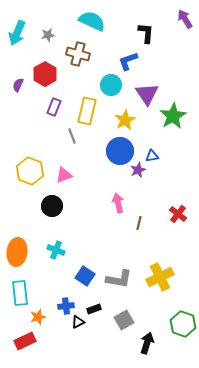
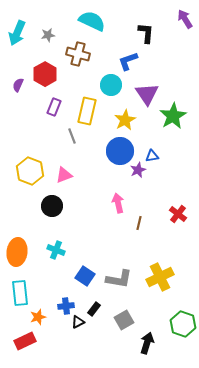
black rectangle: rotated 32 degrees counterclockwise
